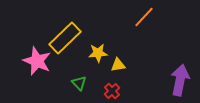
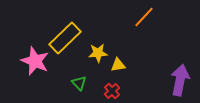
pink star: moved 2 px left
